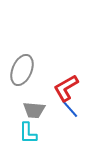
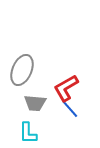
gray trapezoid: moved 1 px right, 7 px up
